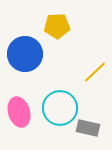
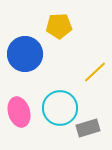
yellow pentagon: moved 2 px right
gray rectangle: rotated 30 degrees counterclockwise
